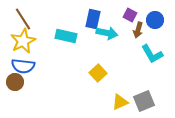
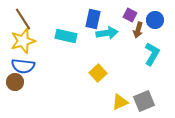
cyan arrow: rotated 20 degrees counterclockwise
yellow star: rotated 10 degrees clockwise
cyan L-shape: rotated 120 degrees counterclockwise
